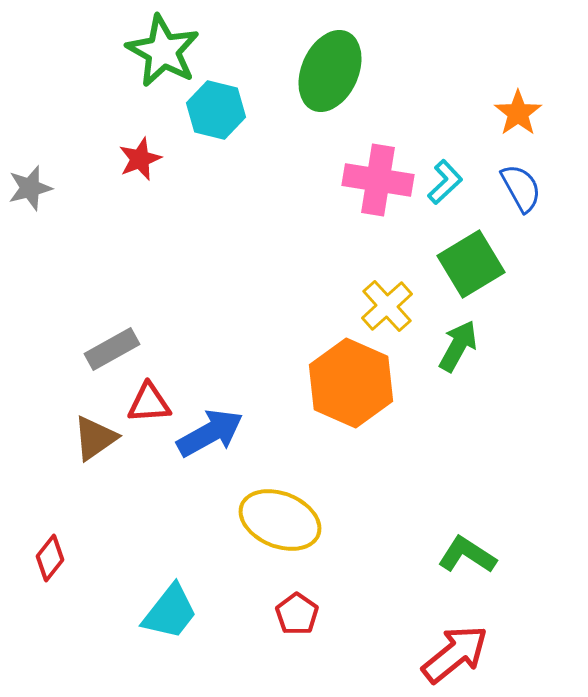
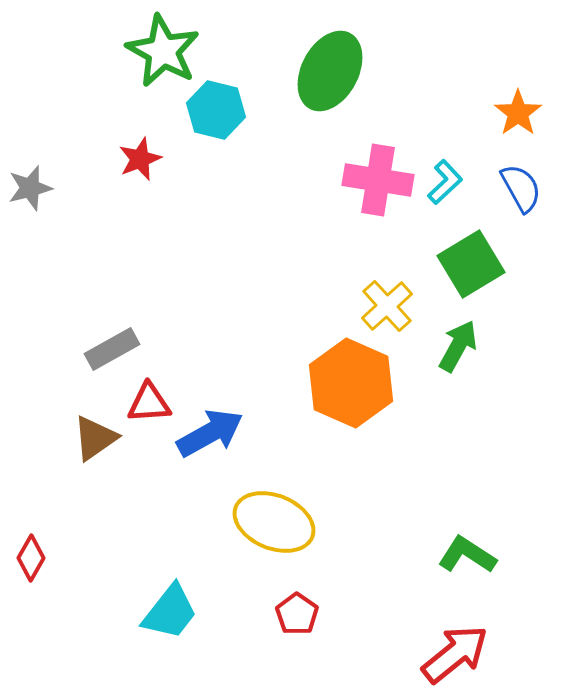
green ellipse: rotated 4 degrees clockwise
yellow ellipse: moved 6 px left, 2 px down
red diamond: moved 19 px left; rotated 9 degrees counterclockwise
